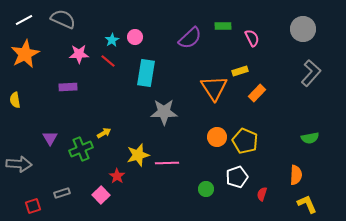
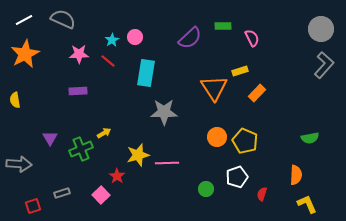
gray circle: moved 18 px right
gray L-shape: moved 13 px right, 8 px up
purple rectangle: moved 10 px right, 4 px down
